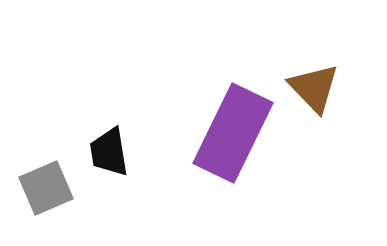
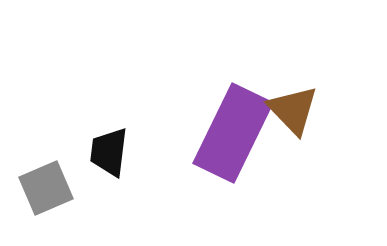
brown triangle: moved 21 px left, 22 px down
black trapezoid: rotated 16 degrees clockwise
